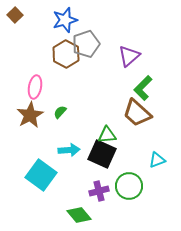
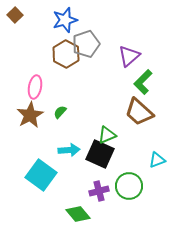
green L-shape: moved 6 px up
brown trapezoid: moved 2 px right, 1 px up
green triangle: rotated 18 degrees counterclockwise
black square: moved 2 px left
green diamond: moved 1 px left, 1 px up
